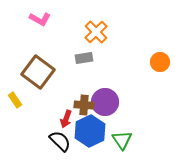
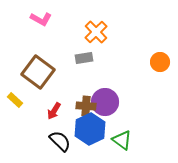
pink L-shape: moved 1 px right
yellow rectangle: rotated 14 degrees counterclockwise
brown cross: moved 2 px right, 1 px down
red arrow: moved 12 px left, 8 px up; rotated 12 degrees clockwise
blue hexagon: moved 2 px up
green triangle: rotated 20 degrees counterclockwise
